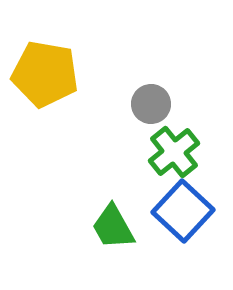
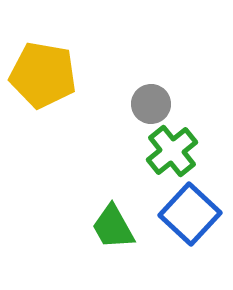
yellow pentagon: moved 2 px left, 1 px down
green cross: moved 2 px left, 1 px up
blue square: moved 7 px right, 3 px down
